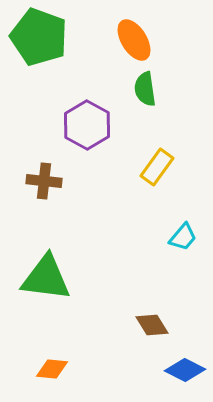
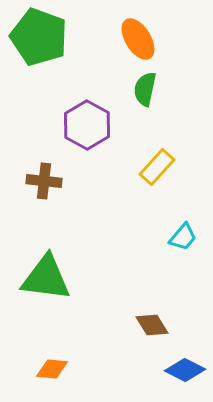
orange ellipse: moved 4 px right, 1 px up
green semicircle: rotated 20 degrees clockwise
yellow rectangle: rotated 6 degrees clockwise
